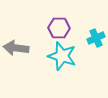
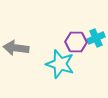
purple hexagon: moved 17 px right, 14 px down
cyan star: moved 2 px left, 8 px down
